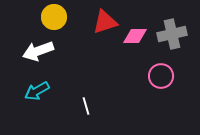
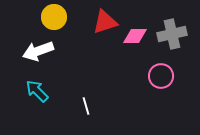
cyan arrow: rotated 75 degrees clockwise
